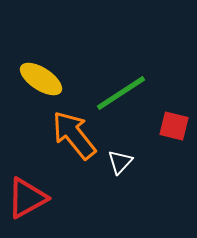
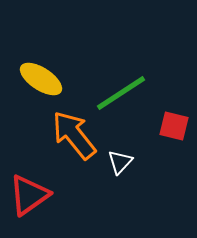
red triangle: moved 2 px right, 3 px up; rotated 6 degrees counterclockwise
